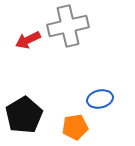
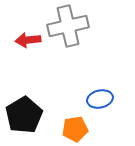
red arrow: rotated 20 degrees clockwise
orange pentagon: moved 2 px down
